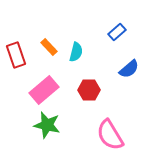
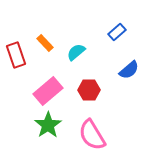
orange rectangle: moved 4 px left, 4 px up
cyan semicircle: rotated 144 degrees counterclockwise
blue semicircle: moved 1 px down
pink rectangle: moved 4 px right, 1 px down
green star: moved 1 px right; rotated 24 degrees clockwise
pink semicircle: moved 18 px left
